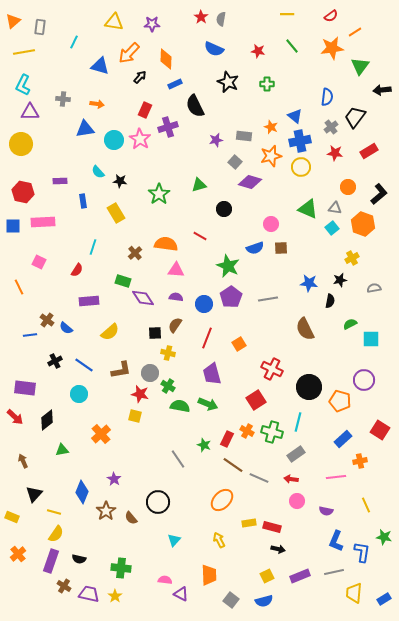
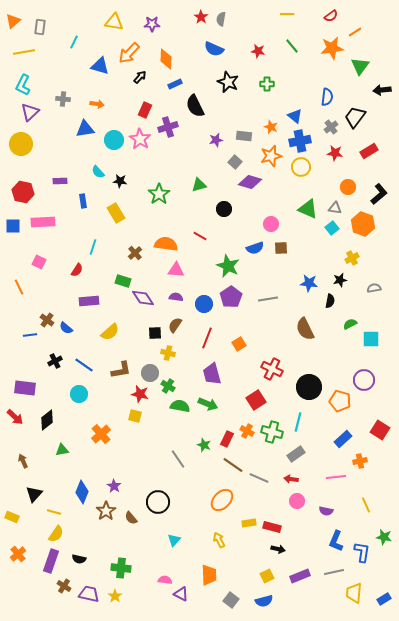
purple triangle at (30, 112): rotated 42 degrees counterclockwise
purple star at (114, 479): moved 7 px down
